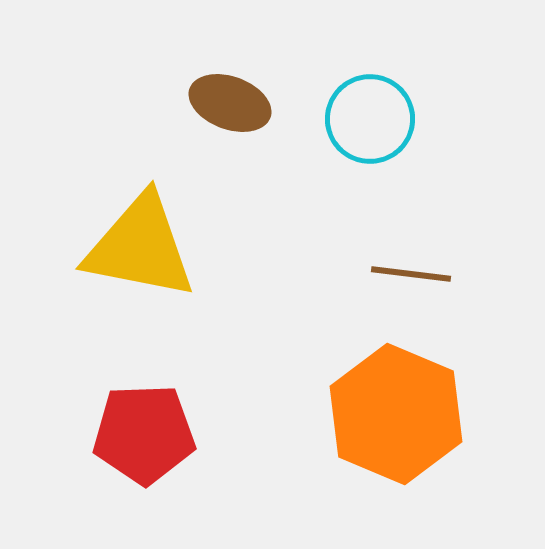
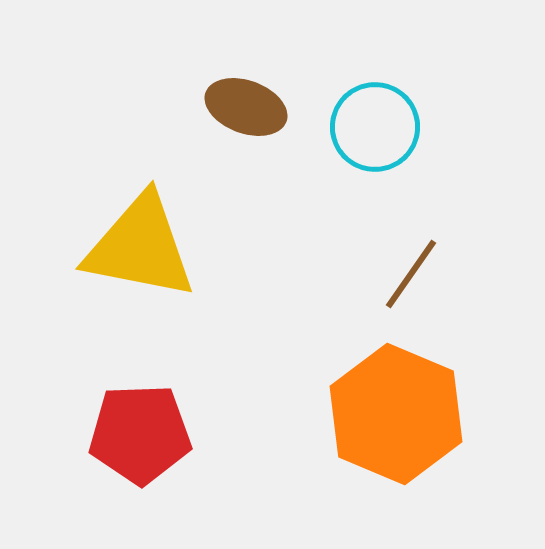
brown ellipse: moved 16 px right, 4 px down
cyan circle: moved 5 px right, 8 px down
brown line: rotated 62 degrees counterclockwise
red pentagon: moved 4 px left
